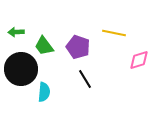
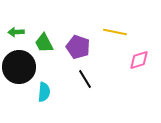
yellow line: moved 1 px right, 1 px up
green trapezoid: moved 3 px up; rotated 10 degrees clockwise
black circle: moved 2 px left, 2 px up
